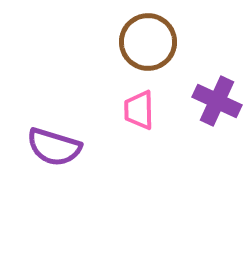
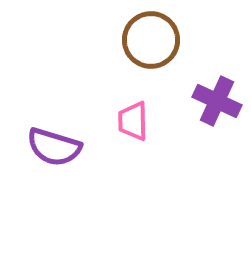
brown circle: moved 3 px right, 2 px up
pink trapezoid: moved 6 px left, 11 px down
